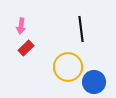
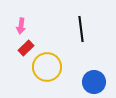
yellow circle: moved 21 px left
